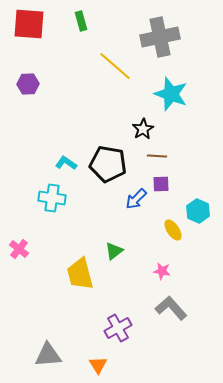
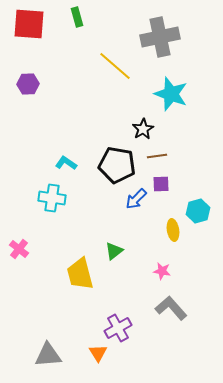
green rectangle: moved 4 px left, 4 px up
brown line: rotated 12 degrees counterclockwise
black pentagon: moved 9 px right, 1 px down
cyan hexagon: rotated 20 degrees clockwise
yellow ellipse: rotated 25 degrees clockwise
orange triangle: moved 12 px up
